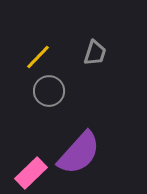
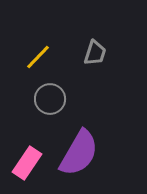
gray circle: moved 1 px right, 8 px down
purple semicircle: rotated 12 degrees counterclockwise
pink rectangle: moved 4 px left, 10 px up; rotated 12 degrees counterclockwise
